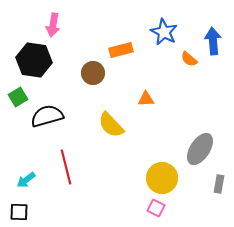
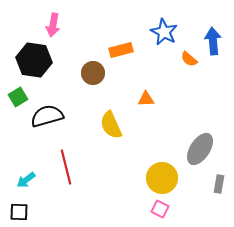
yellow semicircle: rotated 20 degrees clockwise
pink square: moved 4 px right, 1 px down
